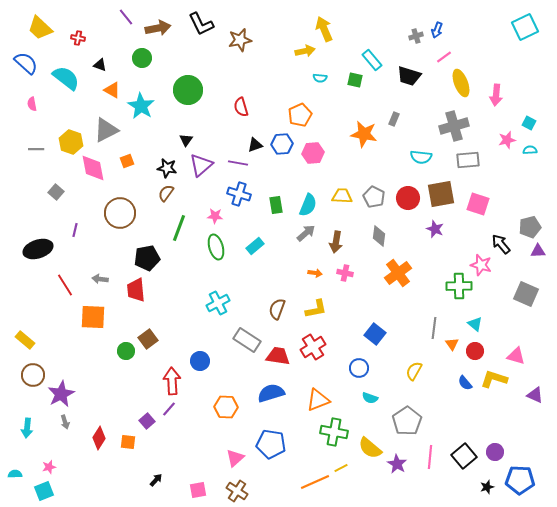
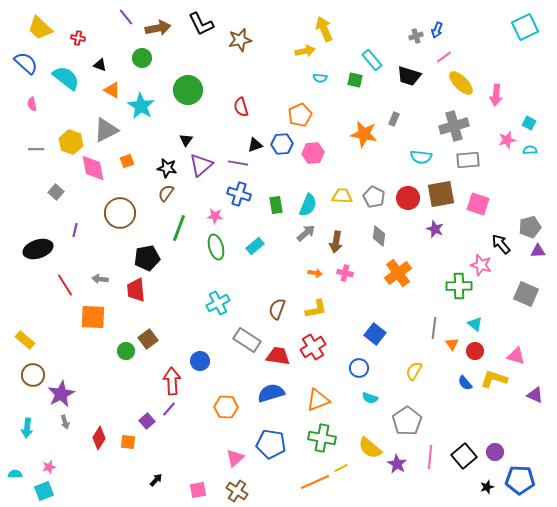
yellow ellipse at (461, 83): rotated 24 degrees counterclockwise
green cross at (334, 432): moved 12 px left, 6 px down
